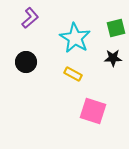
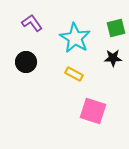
purple L-shape: moved 2 px right, 5 px down; rotated 85 degrees counterclockwise
yellow rectangle: moved 1 px right
